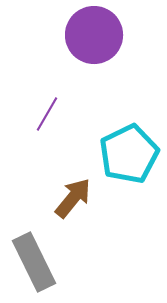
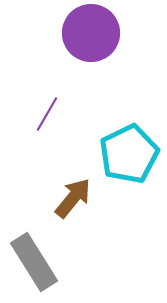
purple circle: moved 3 px left, 2 px up
gray rectangle: rotated 6 degrees counterclockwise
